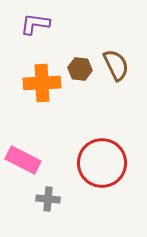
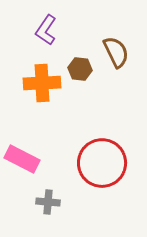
purple L-shape: moved 11 px right, 6 px down; rotated 64 degrees counterclockwise
brown semicircle: moved 13 px up
pink rectangle: moved 1 px left, 1 px up
gray cross: moved 3 px down
